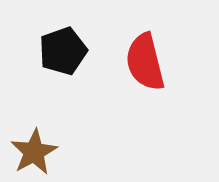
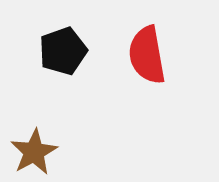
red semicircle: moved 2 px right, 7 px up; rotated 4 degrees clockwise
